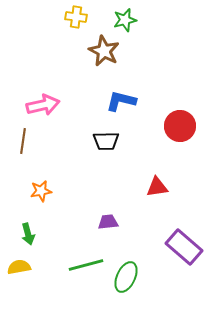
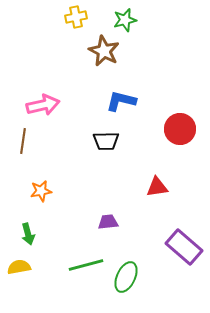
yellow cross: rotated 20 degrees counterclockwise
red circle: moved 3 px down
